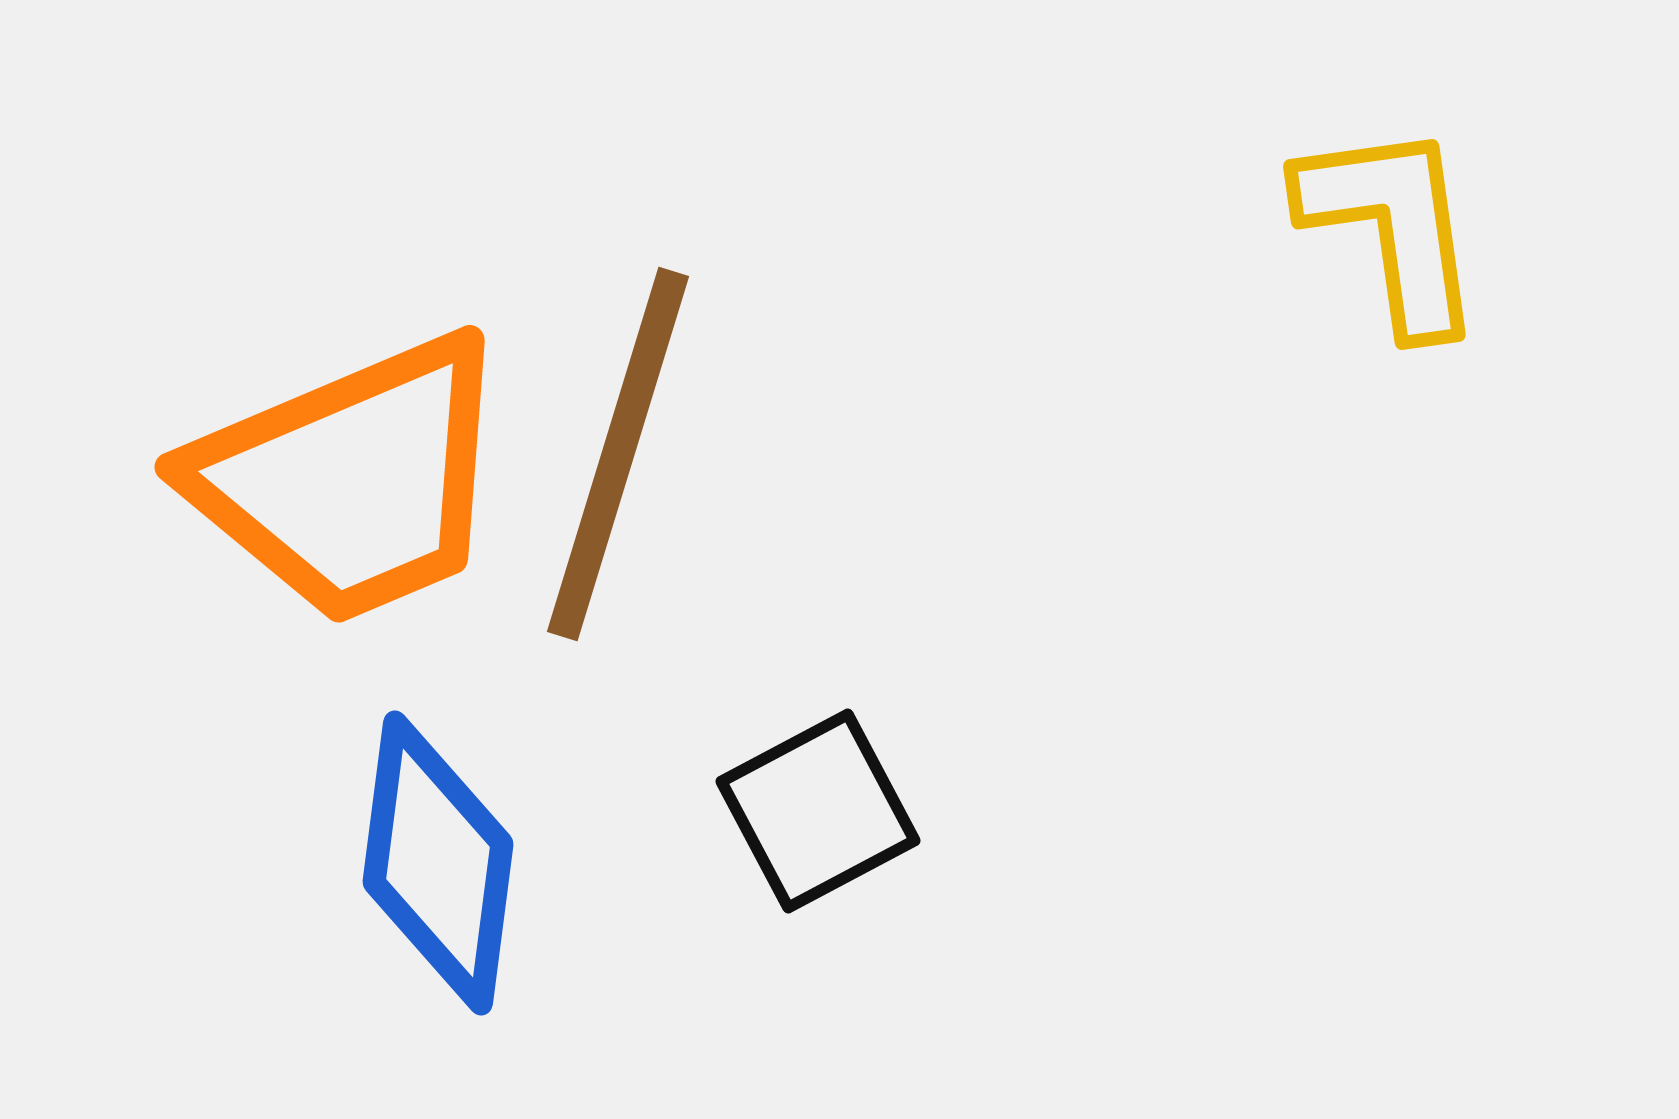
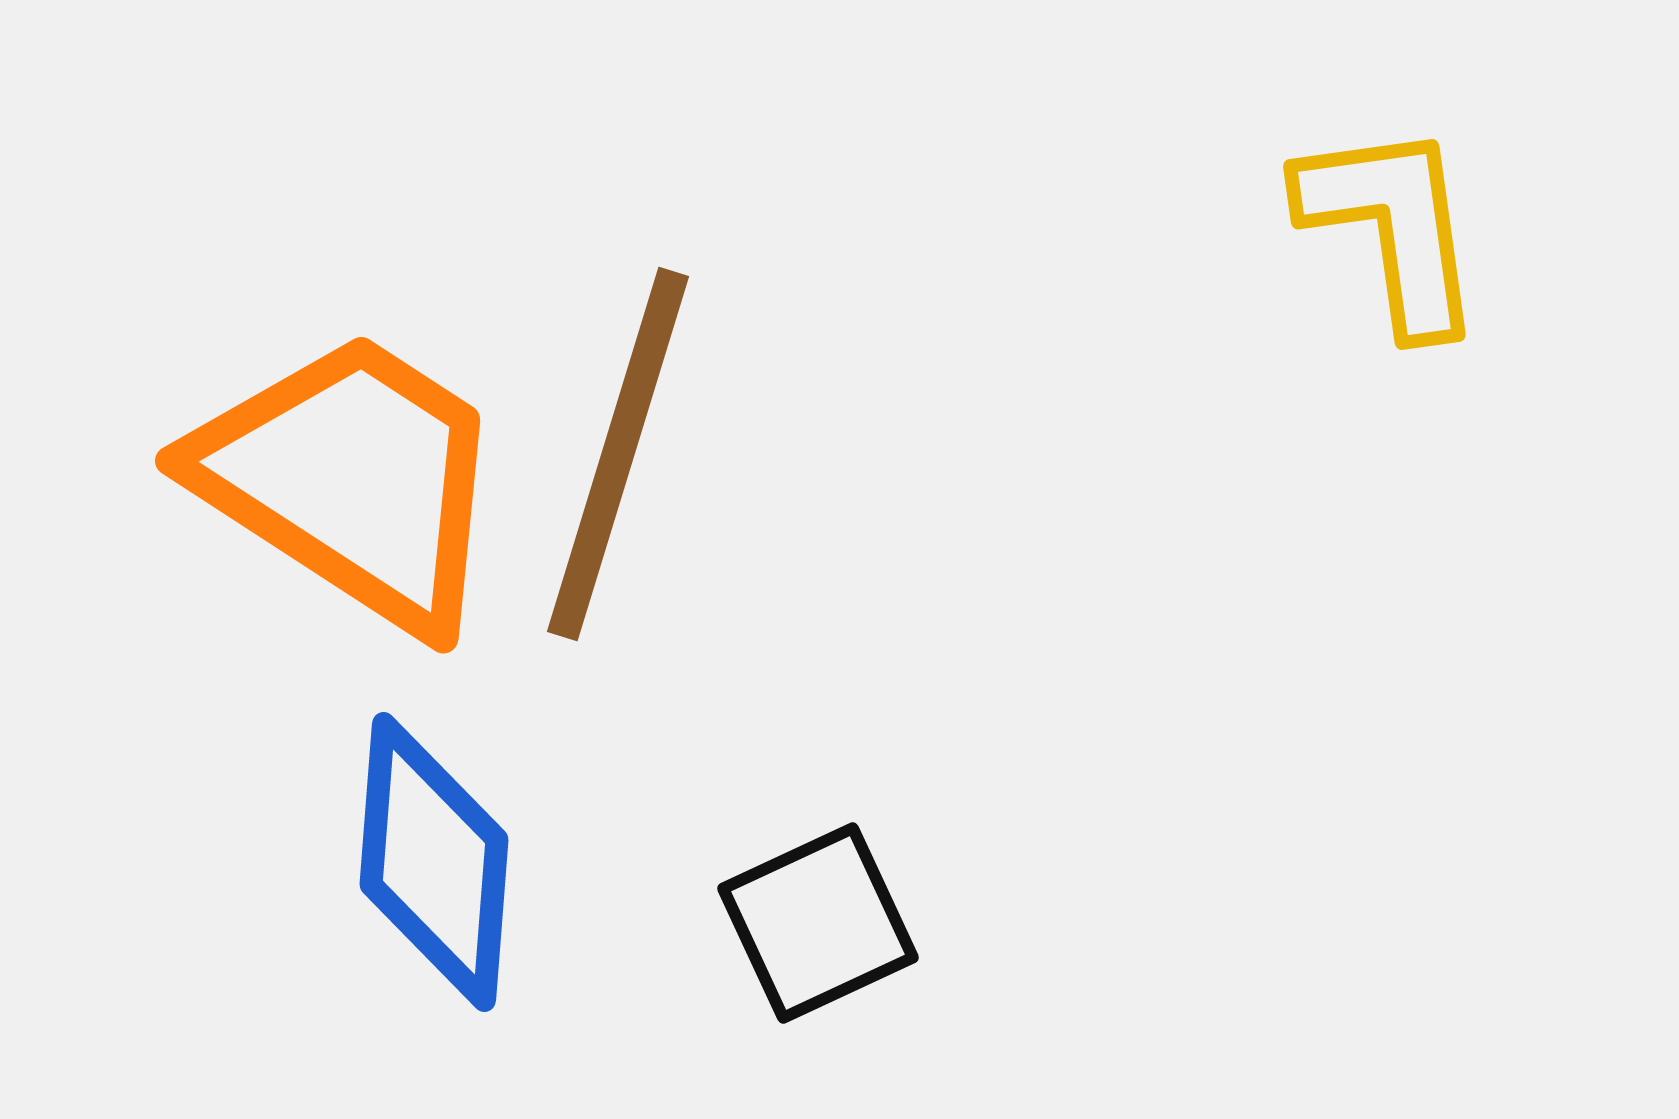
orange trapezoid: rotated 124 degrees counterclockwise
black square: moved 112 px down; rotated 3 degrees clockwise
blue diamond: moved 4 px left, 1 px up; rotated 3 degrees counterclockwise
